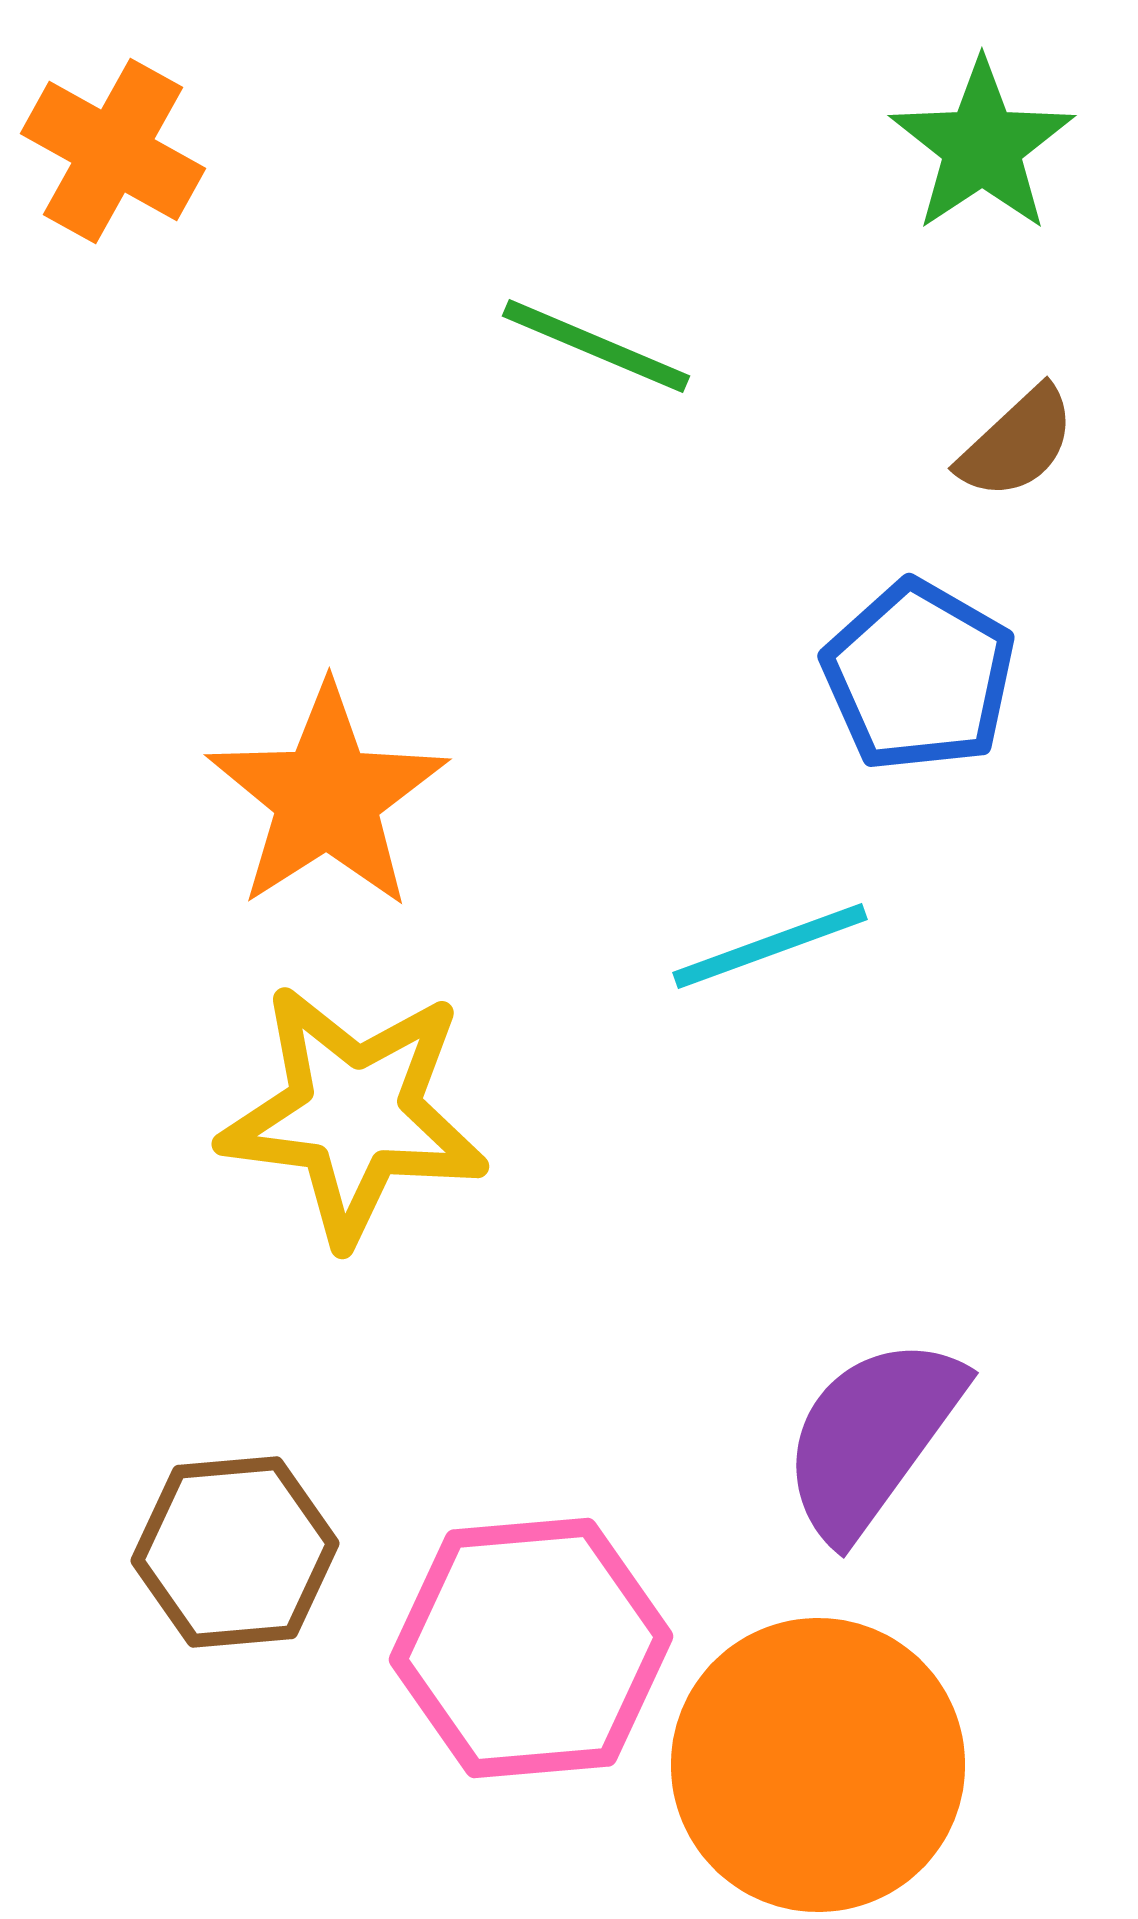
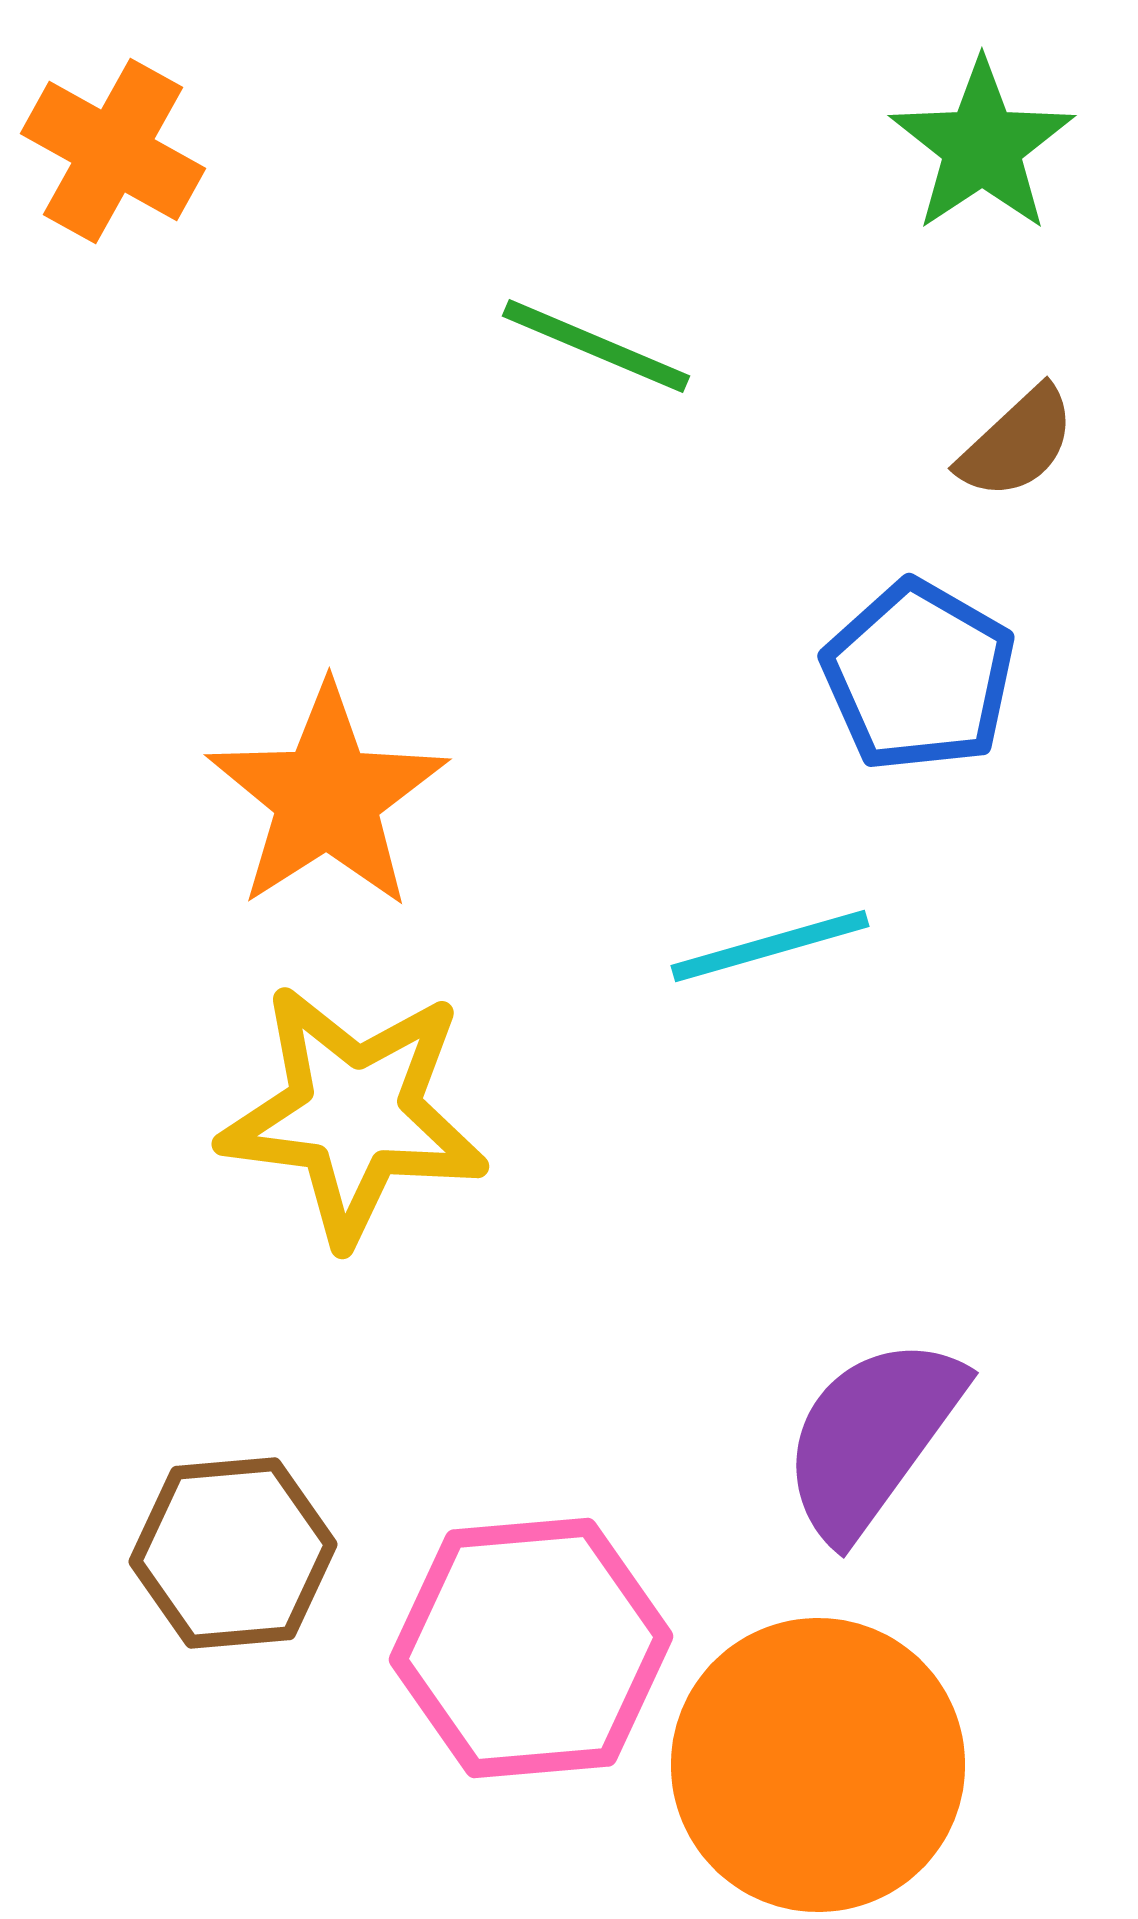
cyan line: rotated 4 degrees clockwise
brown hexagon: moved 2 px left, 1 px down
